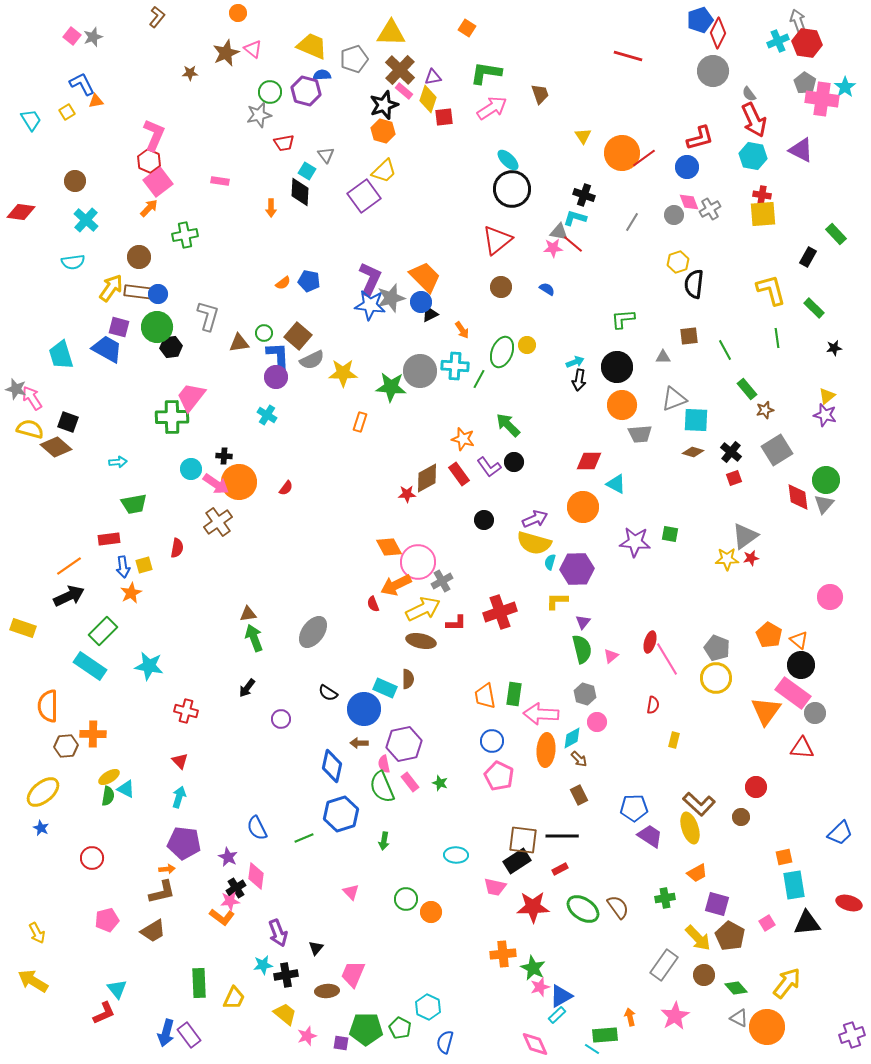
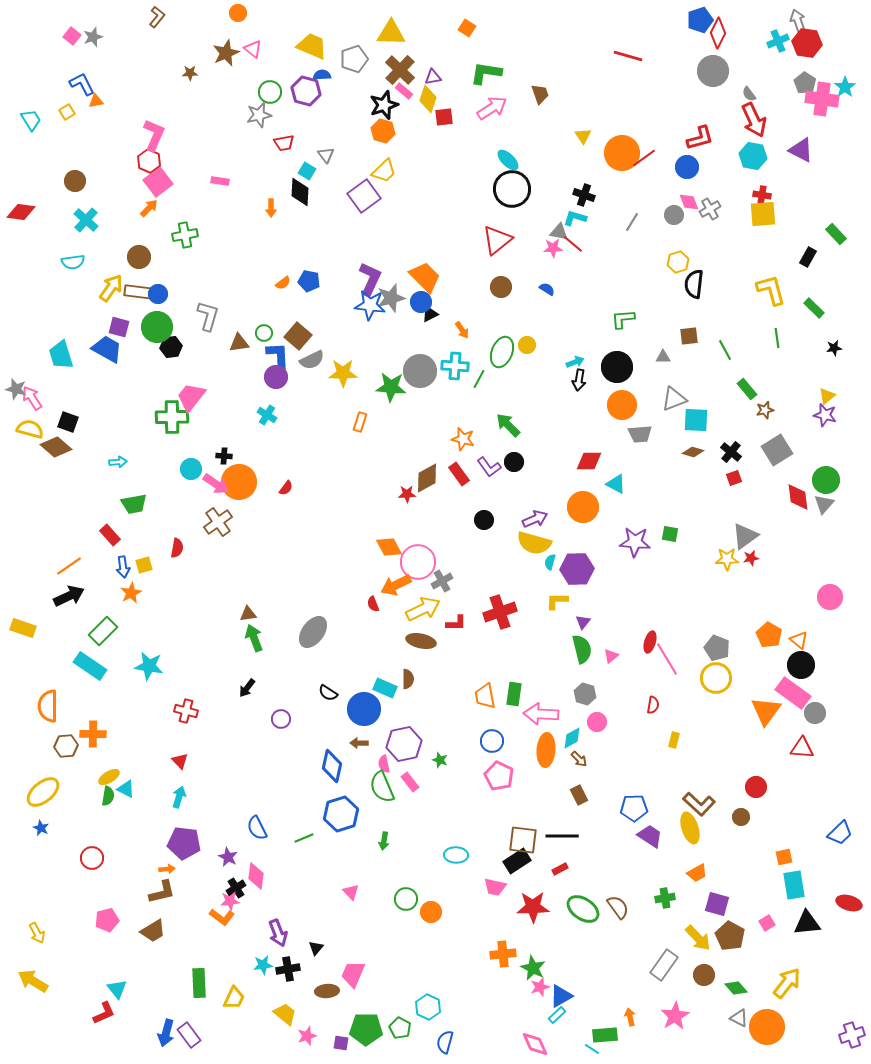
red rectangle at (109, 539): moved 1 px right, 4 px up; rotated 55 degrees clockwise
green star at (440, 783): moved 23 px up
black cross at (286, 975): moved 2 px right, 6 px up
